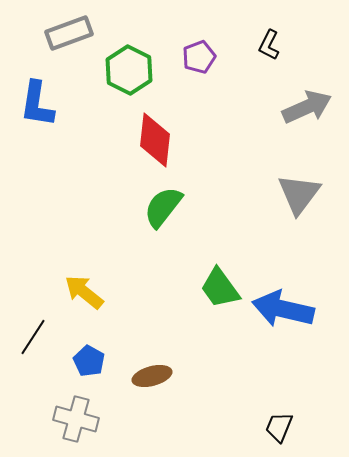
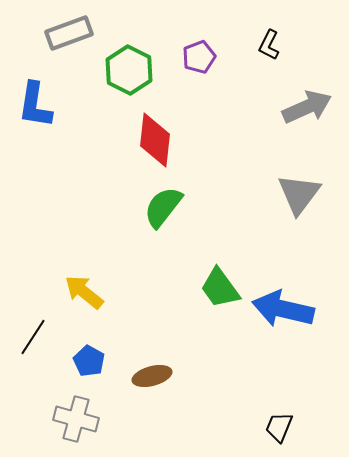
blue L-shape: moved 2 px left, 1 px down
